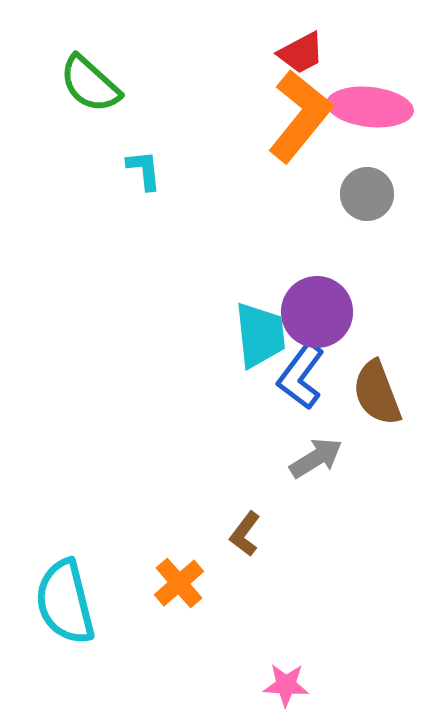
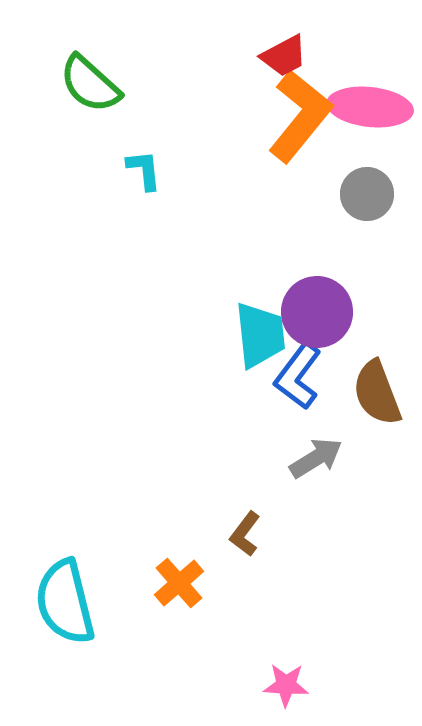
red trapezoid: moved 17 px left, 3 px down
blue L-shape: moved 3 px left
